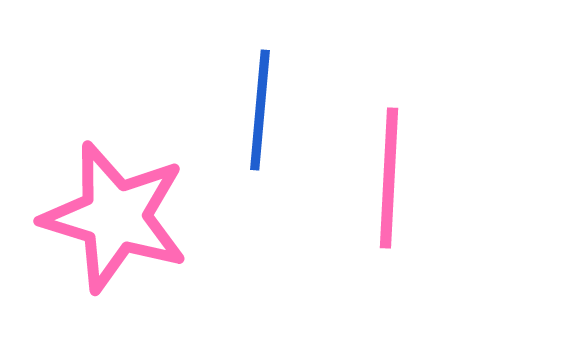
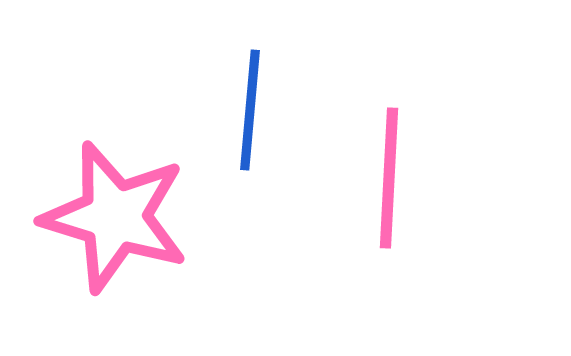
blue line: moved 10 px left
